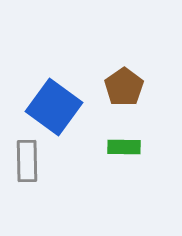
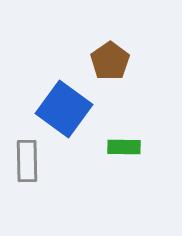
brown pentagon: moved 14 px left, 26 px up
blue square: moved 10 px right, 2 px down
